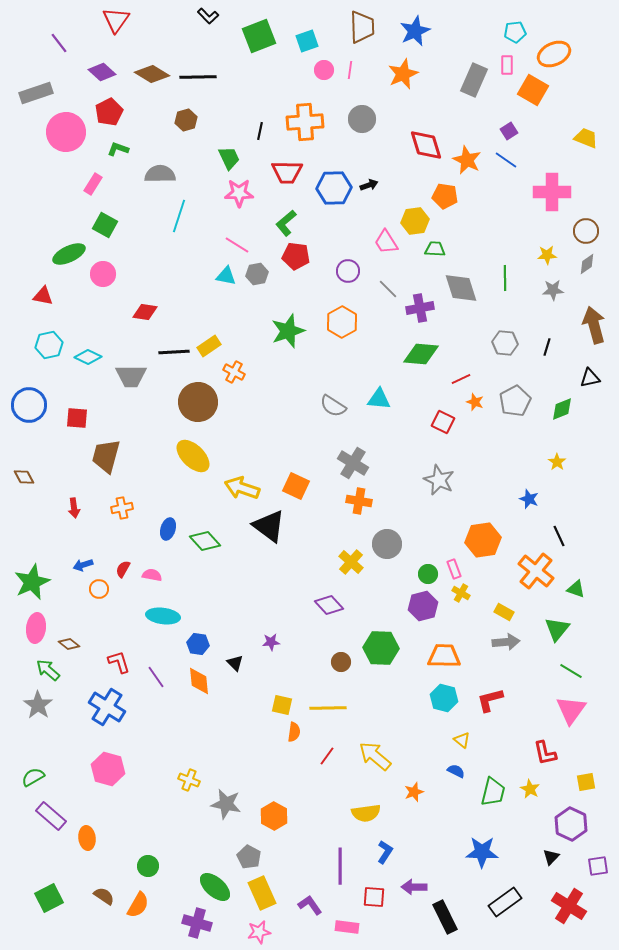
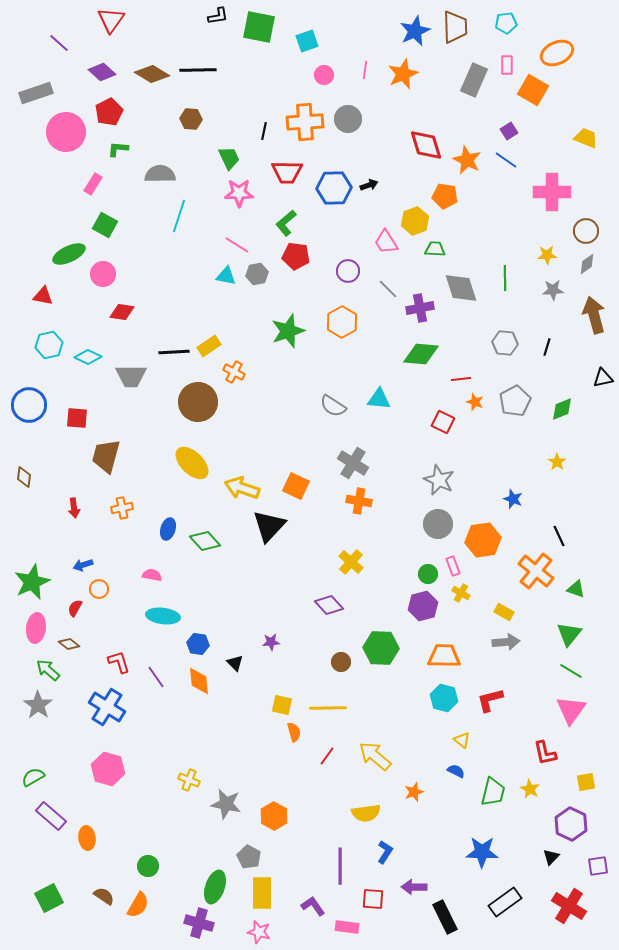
black L-shape at (208, 16): moved 10 px right; rotated 55 degrees counterclockwise
red triangle at (116, 20): moved 5 px left
brown trapezoid at (362, 27): moved 93 px right
cyan pentagon at (515, 32): moved 9 px left, 9 px up
green square at (259, 36): moved 9 px up; rotated 32 degrees clockwise
purple line at (59, 43): rotated 10 degrees counterclockwise
orange ellipse at (554, 54): moved 3 px right, 1 px up
pink circle at (324, 70): moved 5 px down
pink line at (350, 70): moved 15 px right
black line at (198, 77): moved 7 px up
gray circle at (362, 119): moved 14 px left
brown hexagon at (186, 120): moved 5 px right, 1 px up; rotated 20 degrees clockwise
black line at (260, 131): moved 4 px right
green L-shape at (118, 149): rotated 15 degrees counterclockwise
yellow hexagon at (415, 221): rotated 12 degrees counterclockwise
red diamond at (145, 312): moved 23 px left
brown arrow at (594, 325): moved 10 px up
black triangle at (590, 378): moved 13 px right
red line at (461, 379): rotated 18 degrees clockwise
yellow ellipse at (193, 456): moved 1 px left, 7 px down
brown diamond at (24, 477): rotated 35 degrees clockwise
blue star at (529, 499): moved 16 px left
black triangle at (269, 526): rotated 36 degrees clockwise
gray circle at (387, 544): moved 51 px right, 20 px up
red semicircle at (123, 569): moved 48 px left, 39 px down
pink rectangle at (454, 569): moved 1 px left, 3 px up
green triangle at (557, 629): moved 12 px right, 5 px down
orange semicircle at (294, 732): rotated 24 degrees counterclockwise
green ellipse at (215, 887): rotated 68 degrees clockwise
yellow rectangle at (262, 893): rotated 24 degrees clockwise
red square at (374, 897): moved 1 px left, 2 px down
purple L-shape at (310, 905): moved 3 px right, 1 px down
purple cross at (197, 923): moved 2 px right
pink star at (259, 932): rotated 25 degrees clockwise
